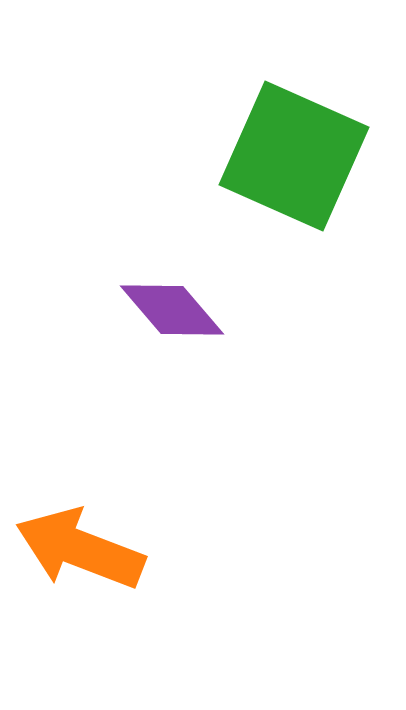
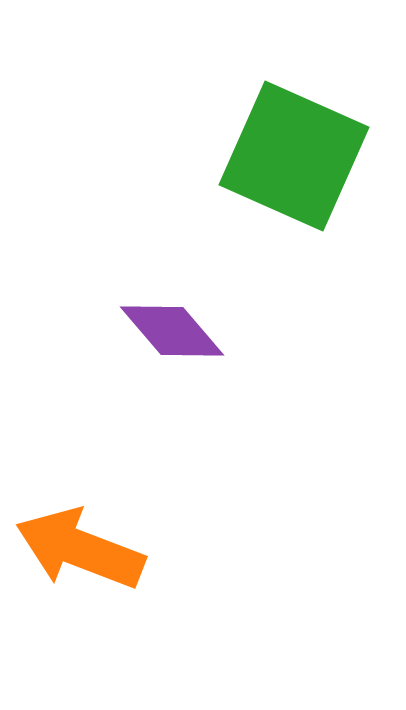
purple diamond: moved 21 px down
